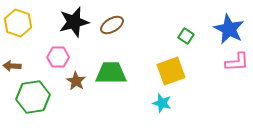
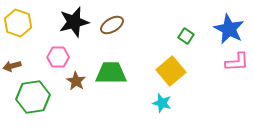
brown arrow: rotated 18 degrees counterclockwise
yellow square: rotated 20 degrees counterclockwise
